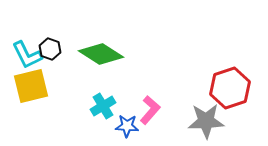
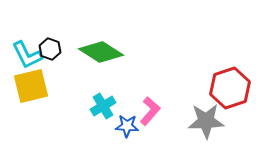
green diamond: moved 2 px up
pink L-shape: moved 1 px down
